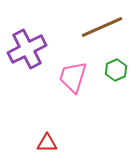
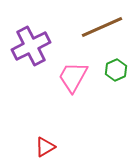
purple cross: moved 4 px right, 3 px up
pink trapezoid: rotated 12 degrees clockwise
red triangle: moved 2 px left, 4 px down; rotated 30 degrees counterclockwise
